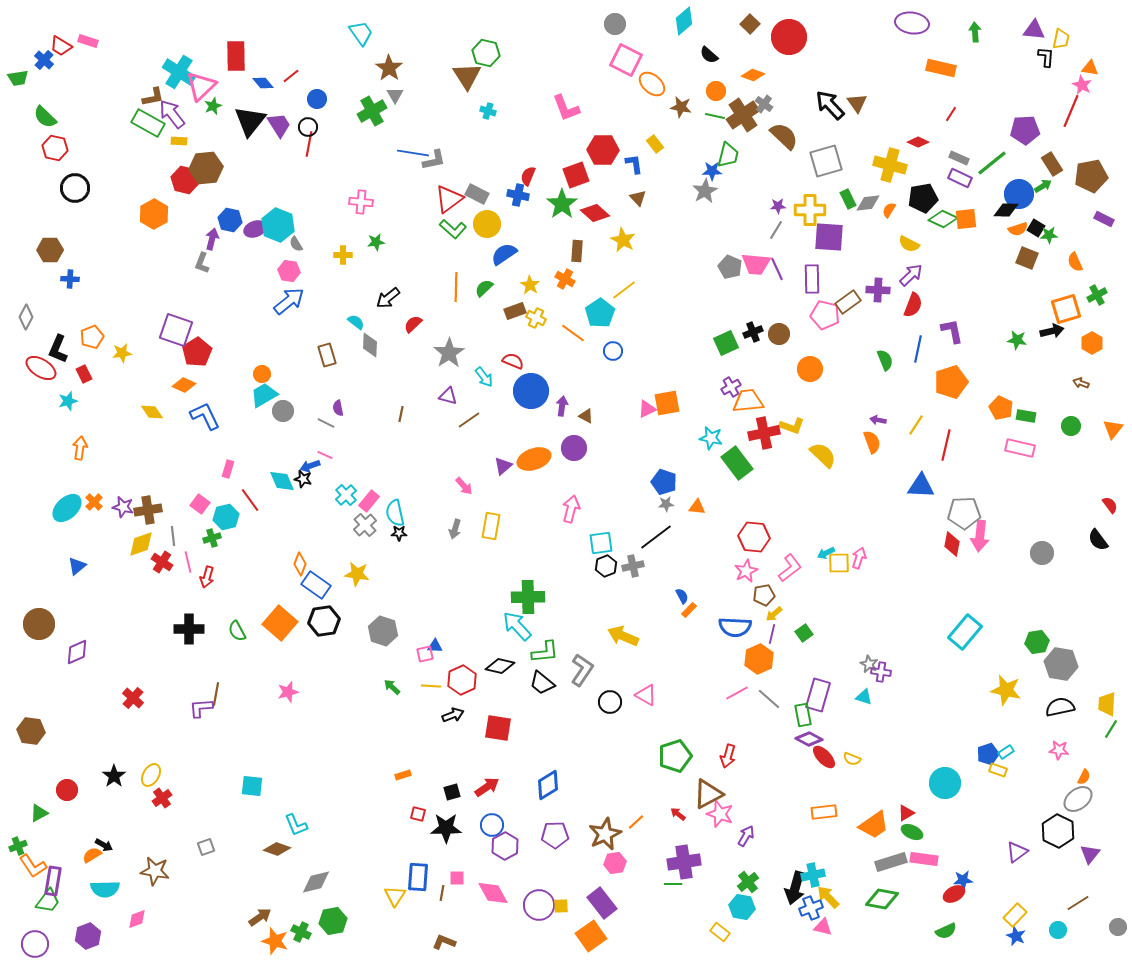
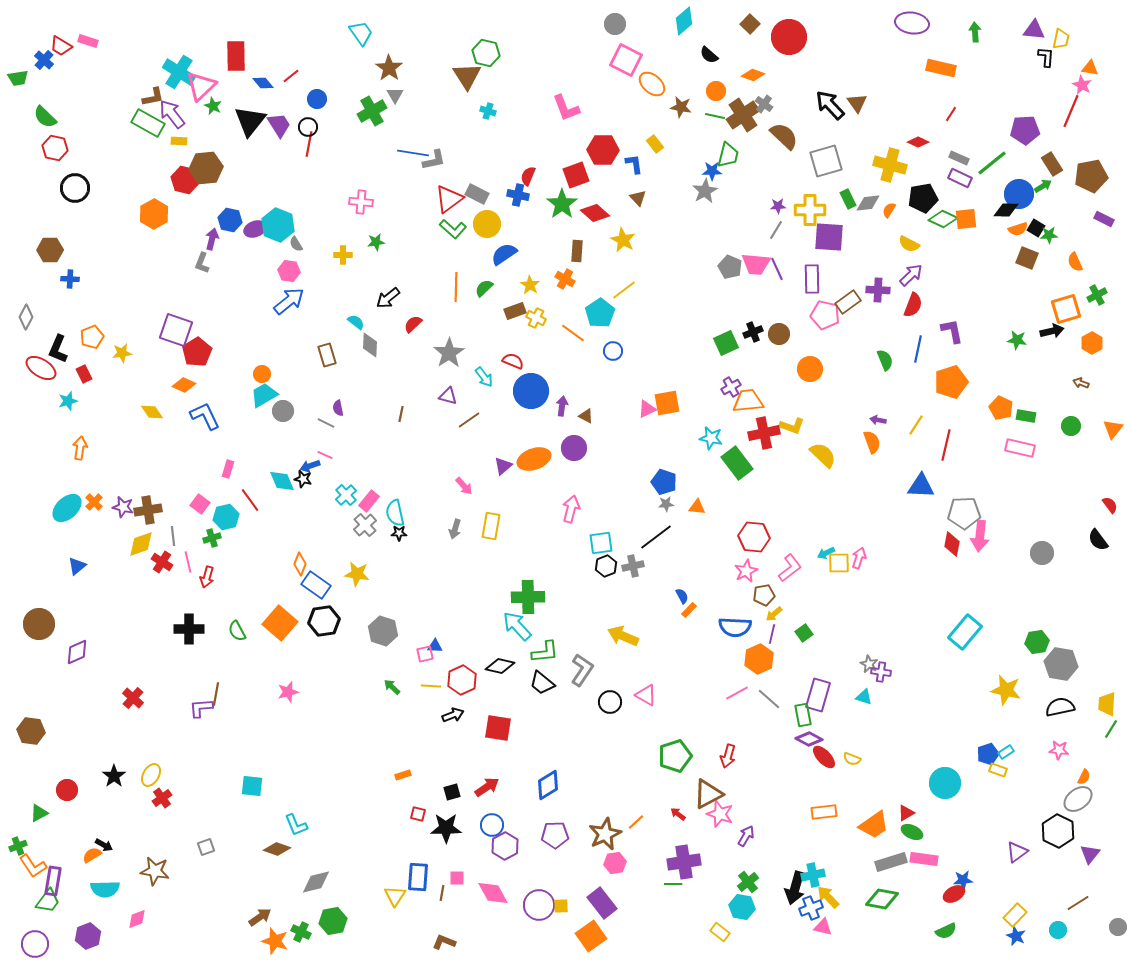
green star at (213, 106): rotated 24 degrees counterclockwise
